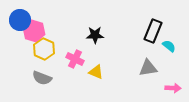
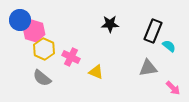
black star: moved 15 px right, 11 px up
pink cross: moved 4 px left, 2 px up
gray semicircle: rotated 18 degrees clockwise
pink arrow: rotated 42 degrees clockwise
